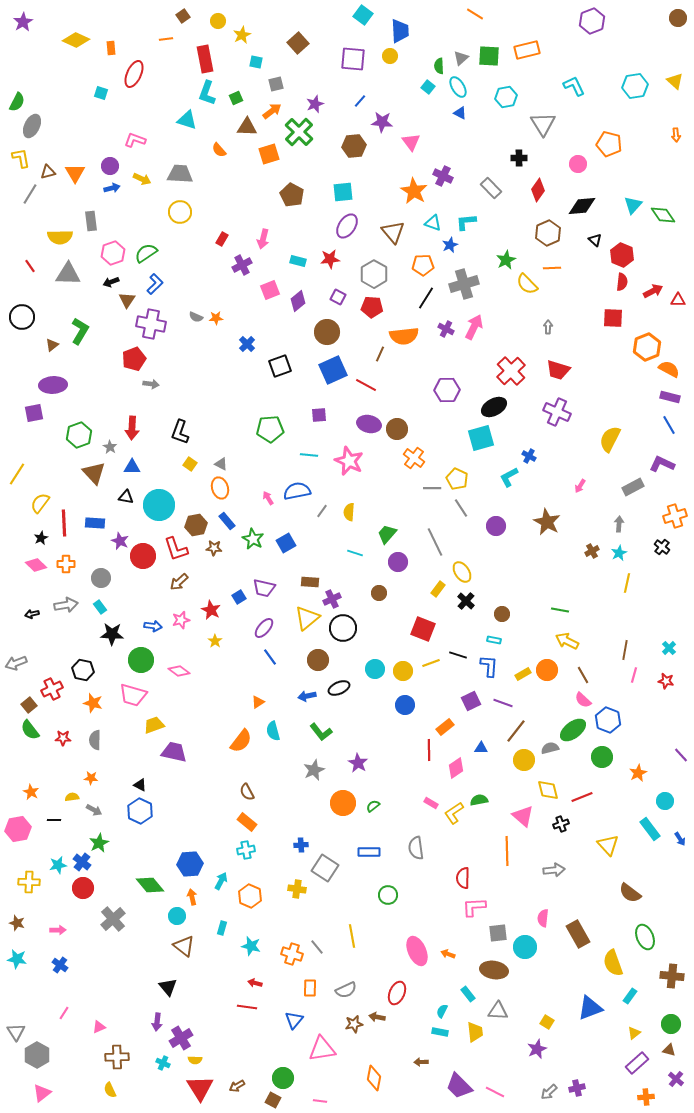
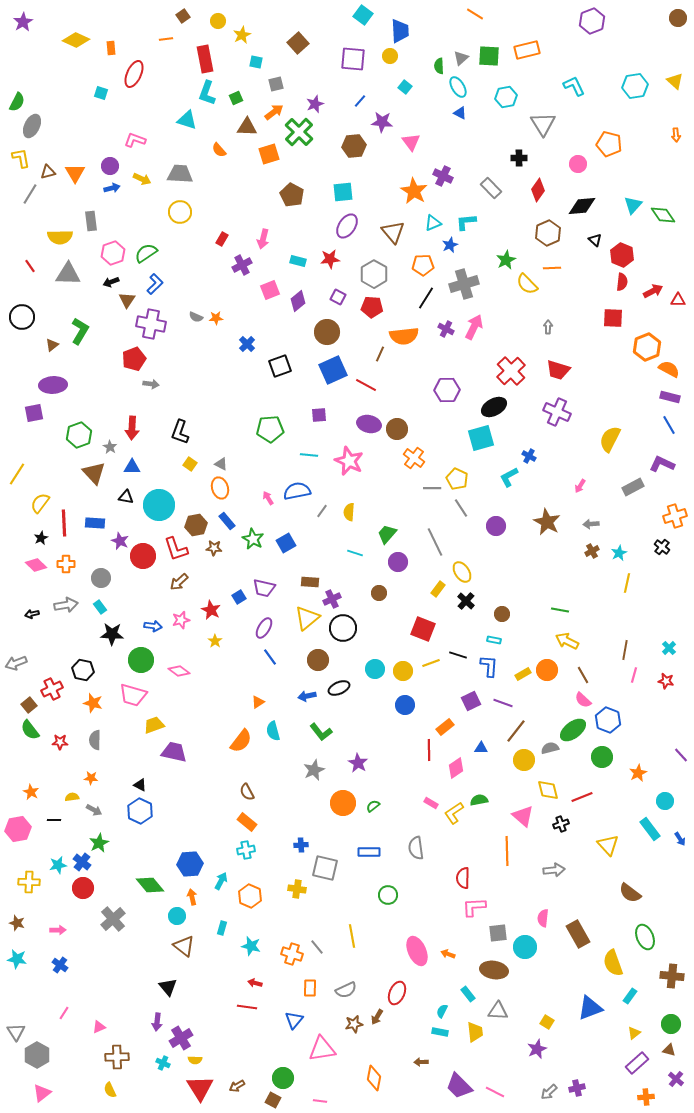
cyan square at (428, 87): moved 23 px left
orange arrow at (272, 111): moved 2 px right, 1 px down
cyan triangle at (433, 223): rotated 42 degrees counterclockwise
gray arrow at (619, 524): moved 28 px left; rotated 98 degrees counterclockwise
purple ellipse at (264, 628): rotated 10 degrees counterclockwise
red star at (63, 738): moved 3 px left, 4 px down
gray square at (325, 868): rotated 20 degrees counterclockwise
brown arrow at (377, 1017): rotated 70 degrees counterclockwise
